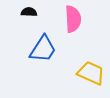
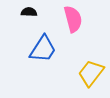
pink semicircle: rotated 12 degrees counterclockwise
yellow trapezoid: rotated 76 degrees counterclockwise
